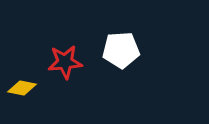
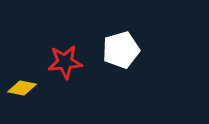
white pentagon: rotated 12 degrees counterclockwise
